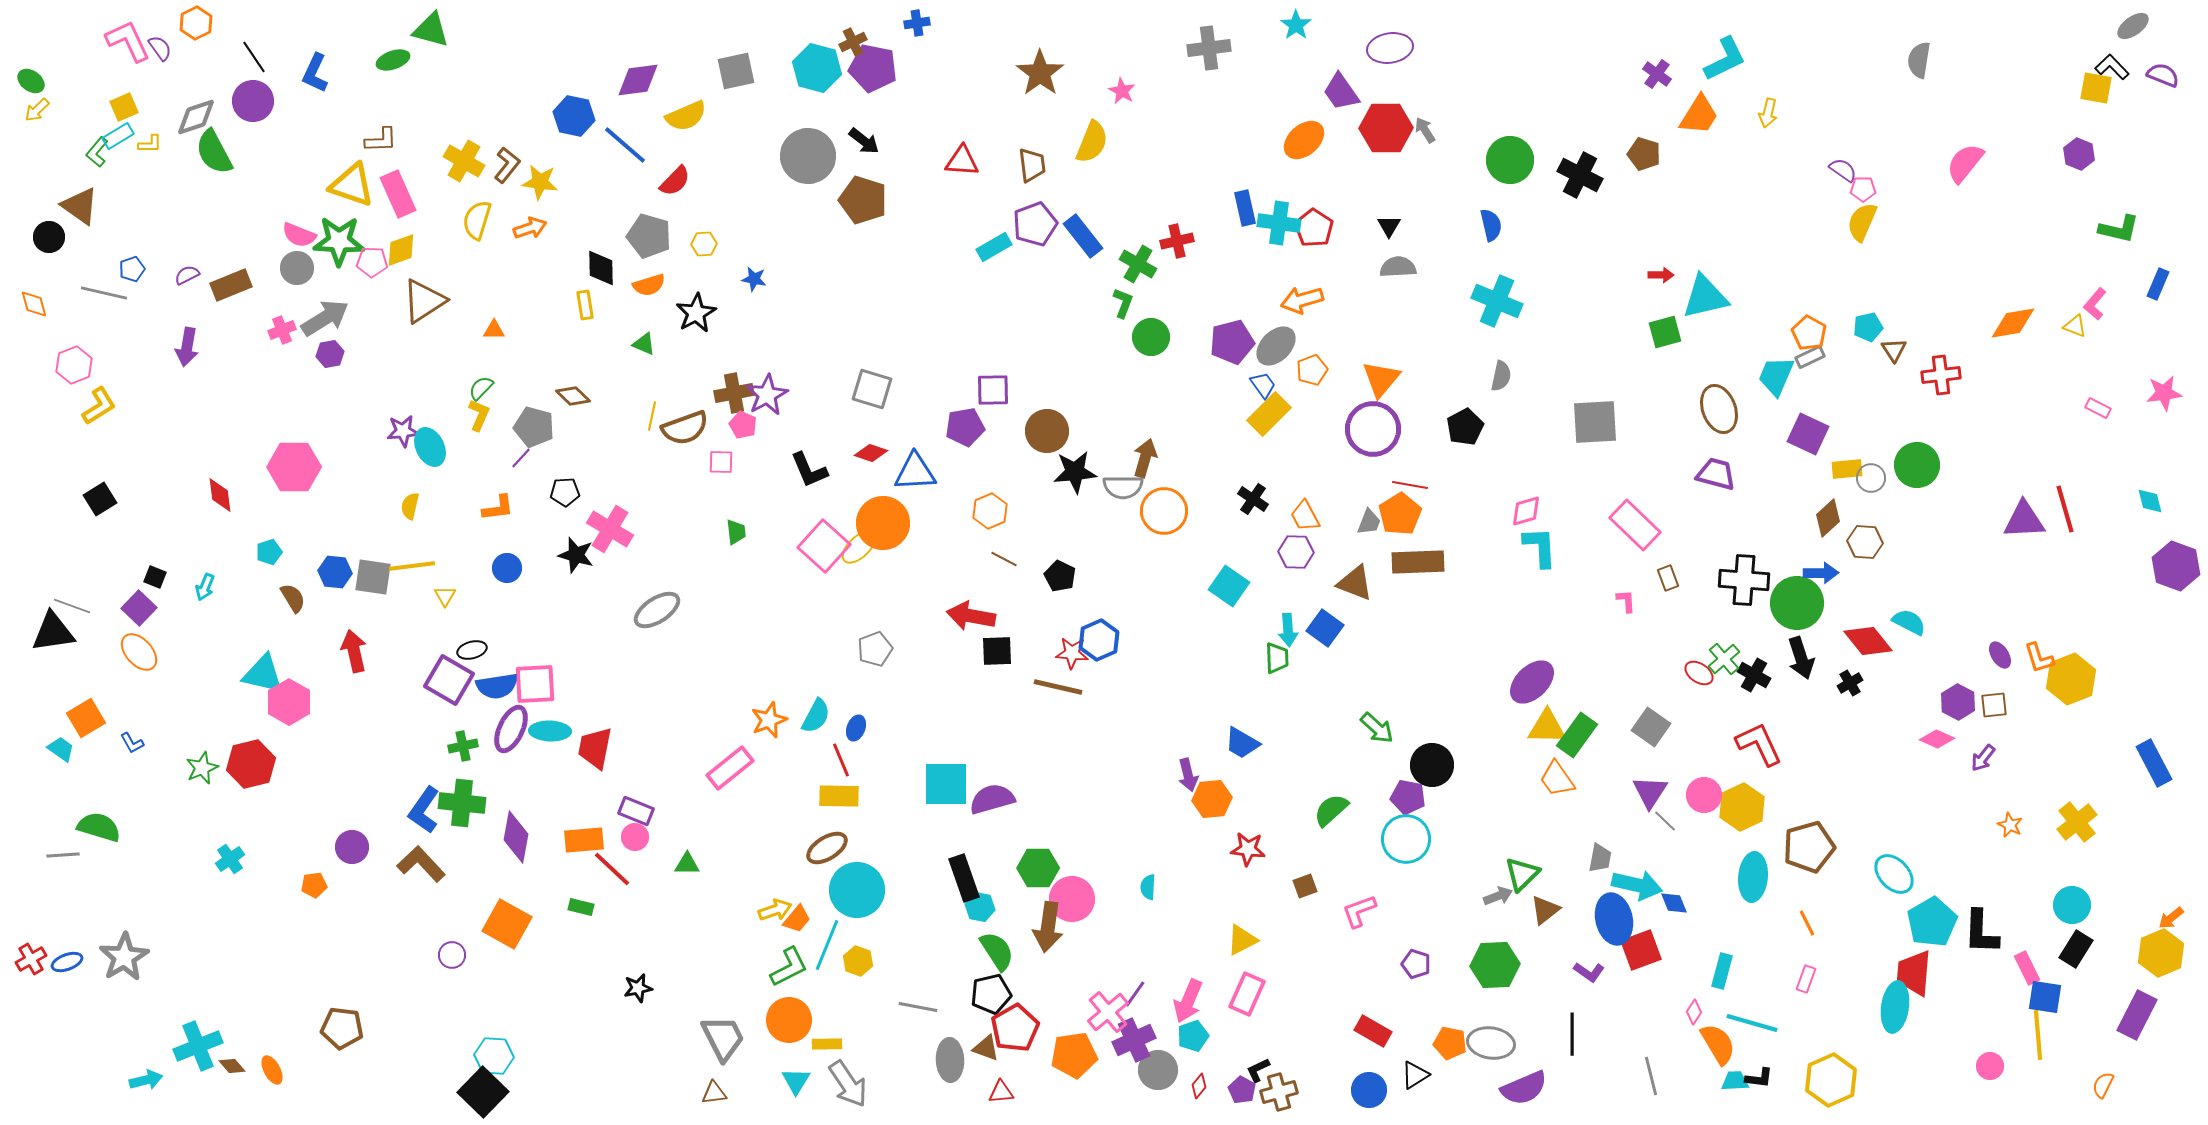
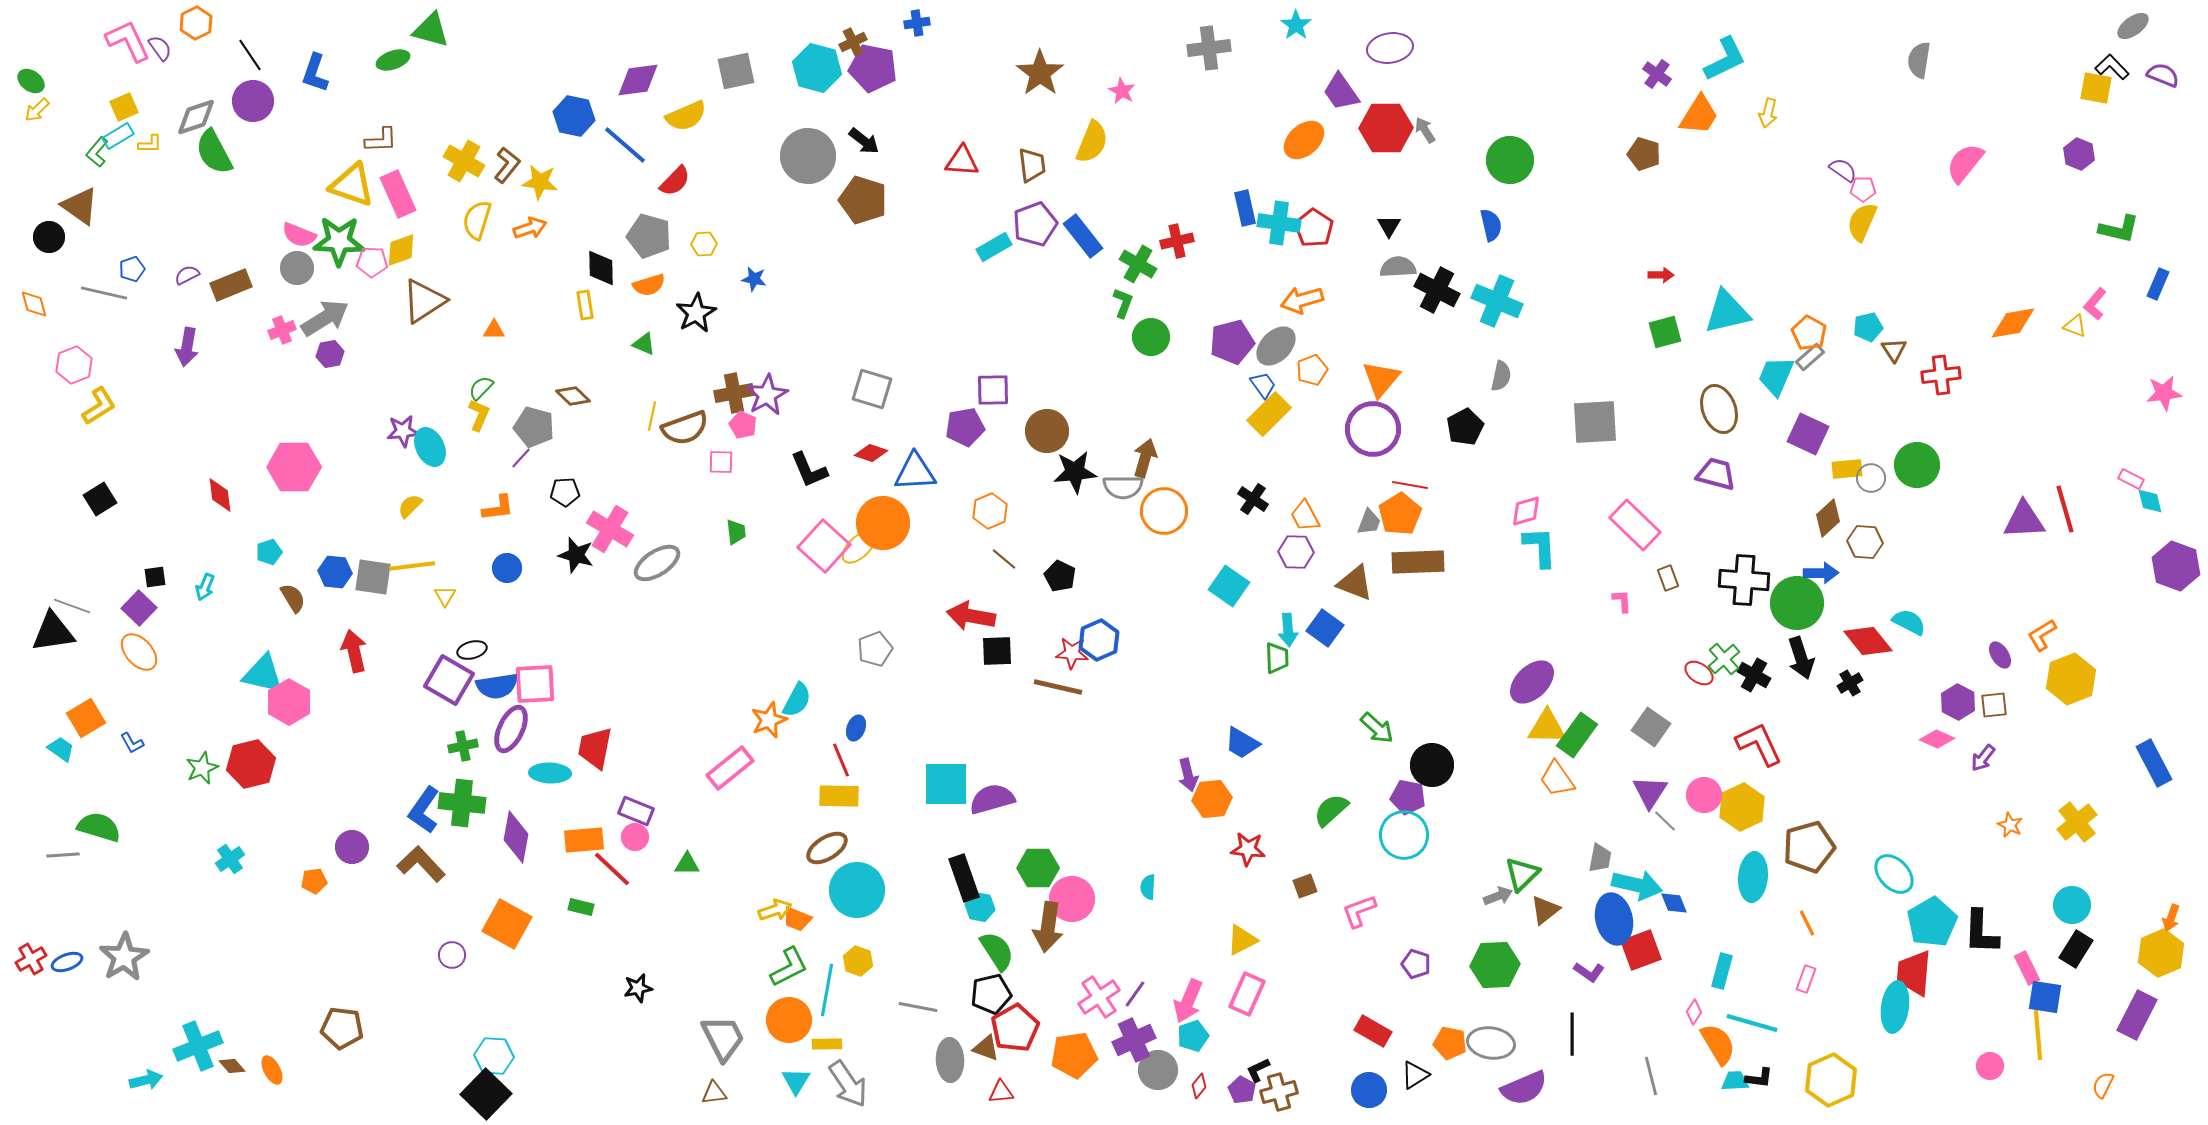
black line at (254, 57): moved 4 px left, 2 px up
blue L-shape at (315, 73): rotated 6 degrees counterclockwise
black cross at (1580, 175): moved 143 px left, 115 px down
cyan triangle at (1705, 297): moved 22 px right, 15 px down
gray rectangle at (1810, 357): rotated 16 degrees counterclockwise
pink rectangle at (2098, 408): moved 33 px right, 71 px down
yellow semicircle at (410, 506): rotated 32 degrees clockwise
brown line at (1004, 559): rotated 12 degrees clockwise
black square at (155, 577): rotated 30 degrees counterclockwise
pink L-shape at (1626, 601): moved 4 px left
gray ellipse at (657, 610): moved 47 px up
orange L-shape at (2039, 658): moved 3 px right, 23 px up; rotated 76 degrees clockwise
cyan semicircle at (816, 716): moved 19 px left, 16 px up
cyan ellipse at (550, 731): moved 42 px down
cyan circle at (1406, 839): moved 2 px left, 4 px up
orange pentagon at (314, 885): moved 4 px up
orange arrow at (2171, 918): rotated 32 degrees counterclockwise
orange trapezoid at (797, 919): rotated 72 degrees clockwise
cyan line at (827, 945): moved 45 px down; rotated 12 degrees counterclockwise
pink cross at (1108, 1012): moved 9 px left, 15 px up; rotated 6 degrees clockwise
black square at (483, 1092): moved 3 px right, 2 px down
